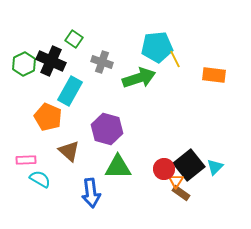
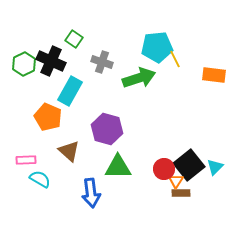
brown rectangle: rotated 36 degrees counterclockwise
